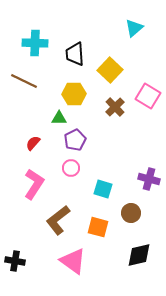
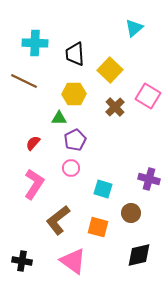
black cross: moved 7 px right
